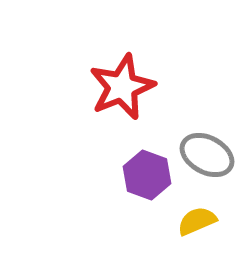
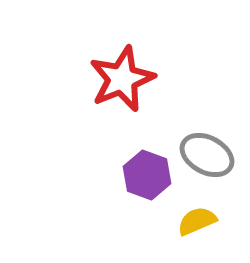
red star: moved 8 px up
